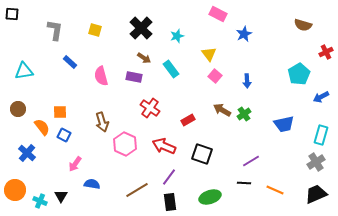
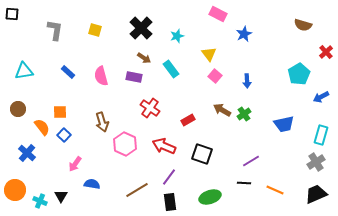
red cross at (326, 52): rotated 16 degrees counterclockwise
blue rectangle at (70, 62): moved 2 px left, 10 px down
blue square at (64, 135): rotated 16 degrees clockwise
